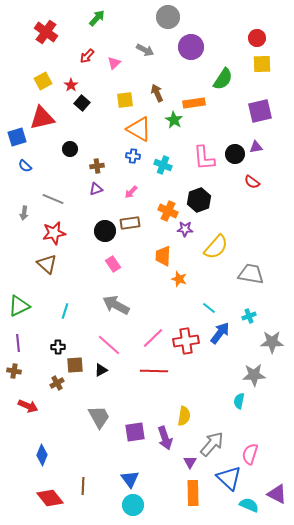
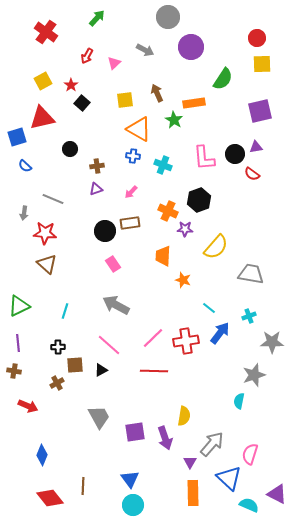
red arrow at (87, 56): rotated 14 degrees counterclockwise
red semicircle at (252, 182): moved 8 px up
red star at (54, 233): moved 9 px left; rotated 15 degrees clockwise
orange star at (179, 279): moved 4 px right, 1 px down
gray star at (254, 375): rotated 15 degrees counterclockwise
